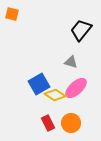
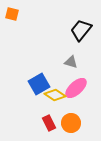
red rectangle: moved 1 px right
